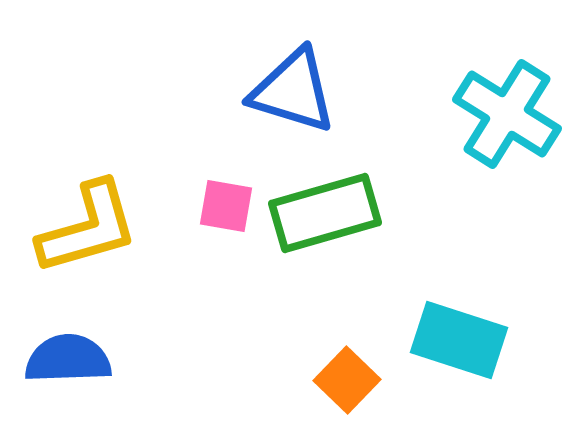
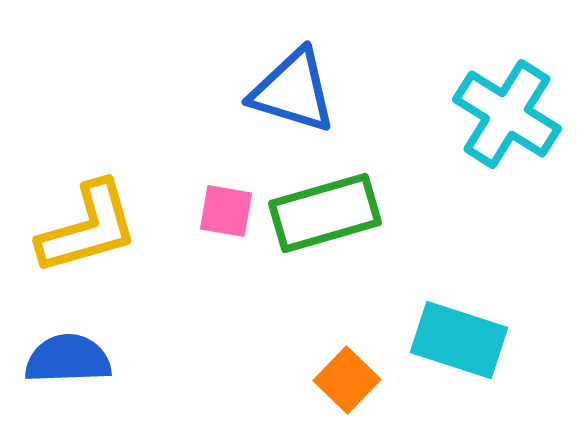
pink square: moved 5 px down
